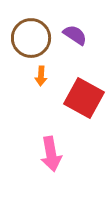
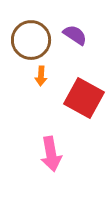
brown circle: moved 2 px down
